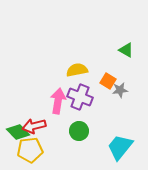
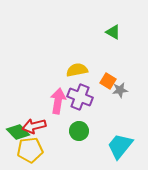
green triangle: moved 13 px left, 18 px up
cyan trapezoid: moved 1 px up
